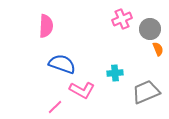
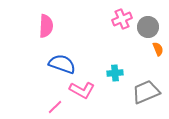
gray circle: moved 2 px left, 2 px up
